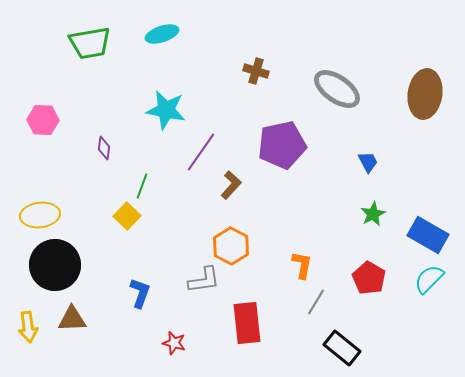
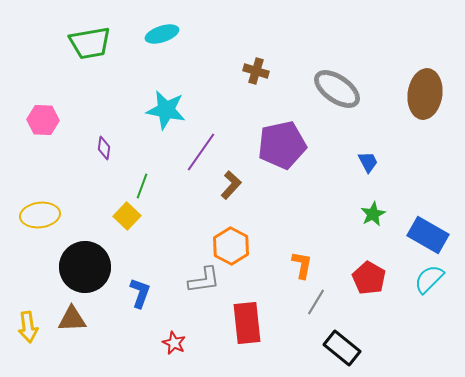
black circle: moved 30 px right, 2 px down
red star: rotated 10 degrees clockwise
